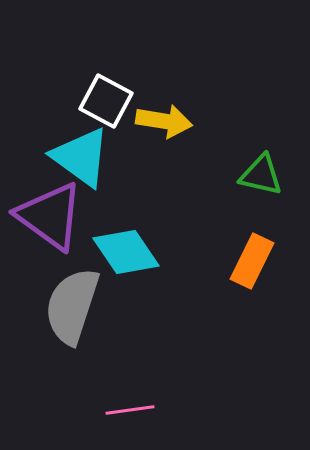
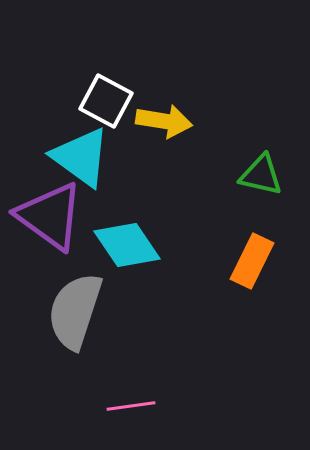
cyan diamond: moved 1 px right, 7 px up
gray semicircle: moved 3 px right, 5 px down
pink line: moved 1 px right, 4 px up
